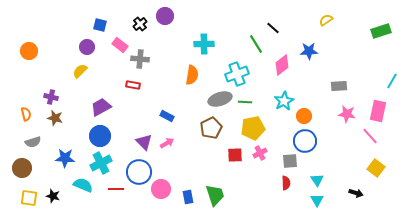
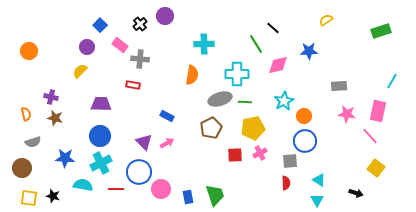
blue square at (100, 25): rotated 32 degrees clockwise
pink diamond at (282, 65): moved 4 px left; rotated 25 degrees clockwise
cyan cross at (237, 74): rotated 20 degrees clockwise
purple trapezoid at (101, 107): moved 3 px up; rotated 30 degrees clockwise
cyan triangle at (317, 180): moved 2 px right; rotated 24 degrees counterclockwise
cyan semicircle at (83, 185): rotated 12 degrees counterclockwise
